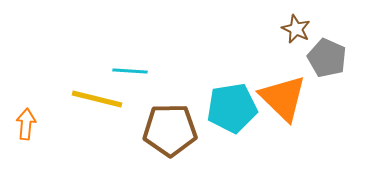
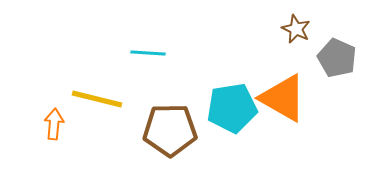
gray pentagon: moved 10 px right
cyan line: moved 18 px right, 18 px up
orange triangle: rotated 14 degrees counterclockwise
orange arrow: moved 28 px right
